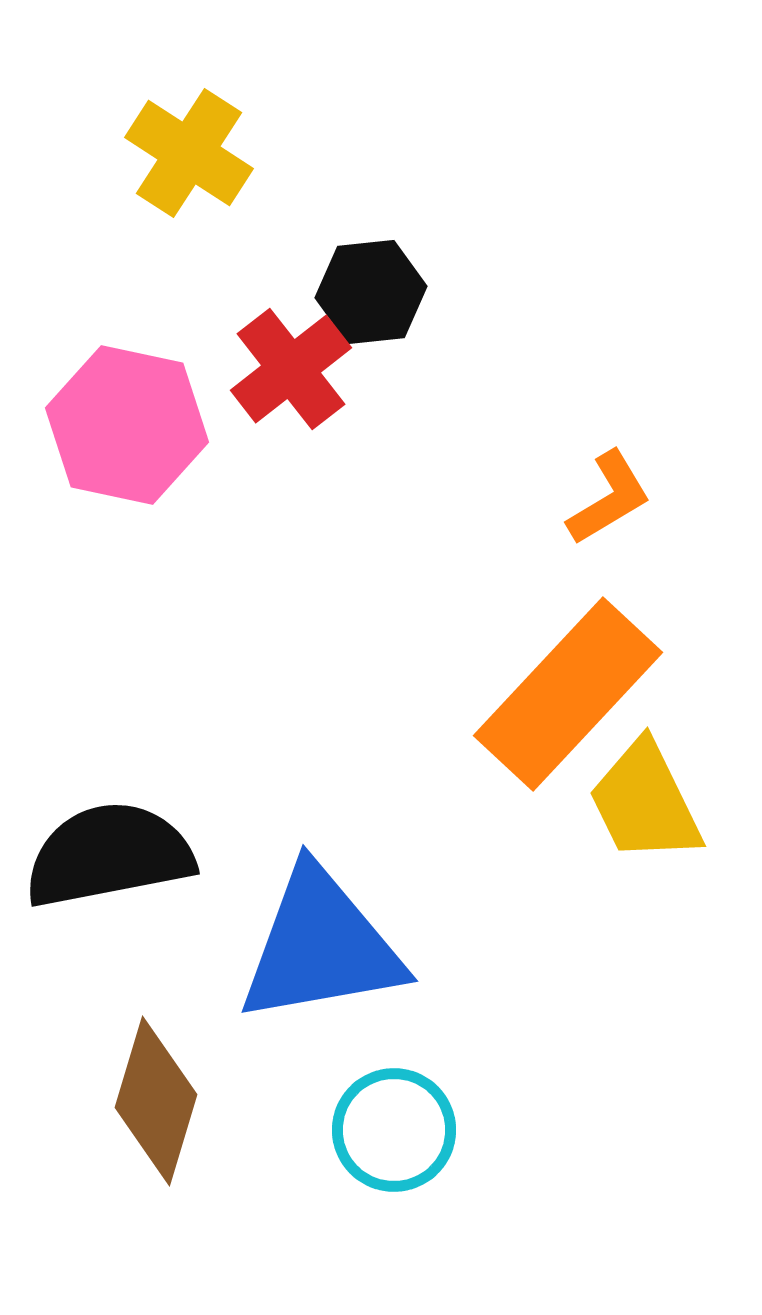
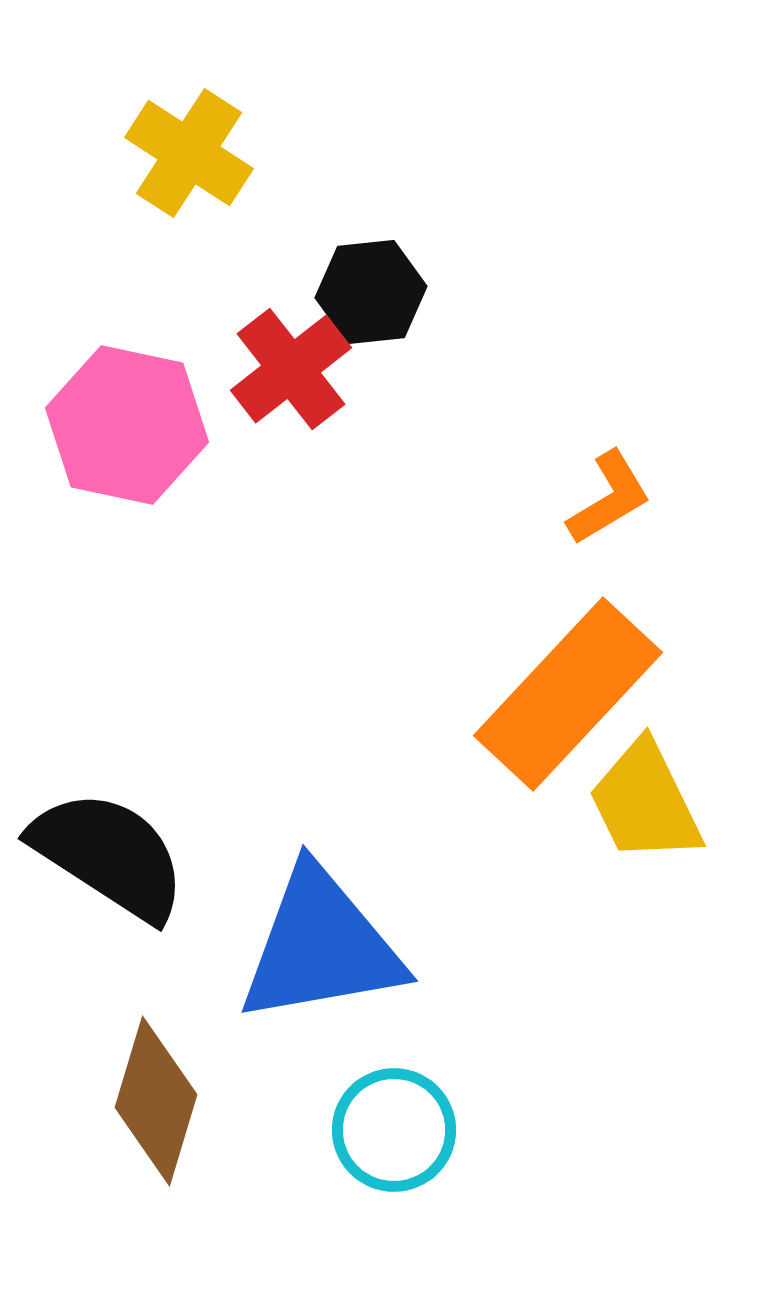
black semicircle: rotated 44 degrees clockwise
